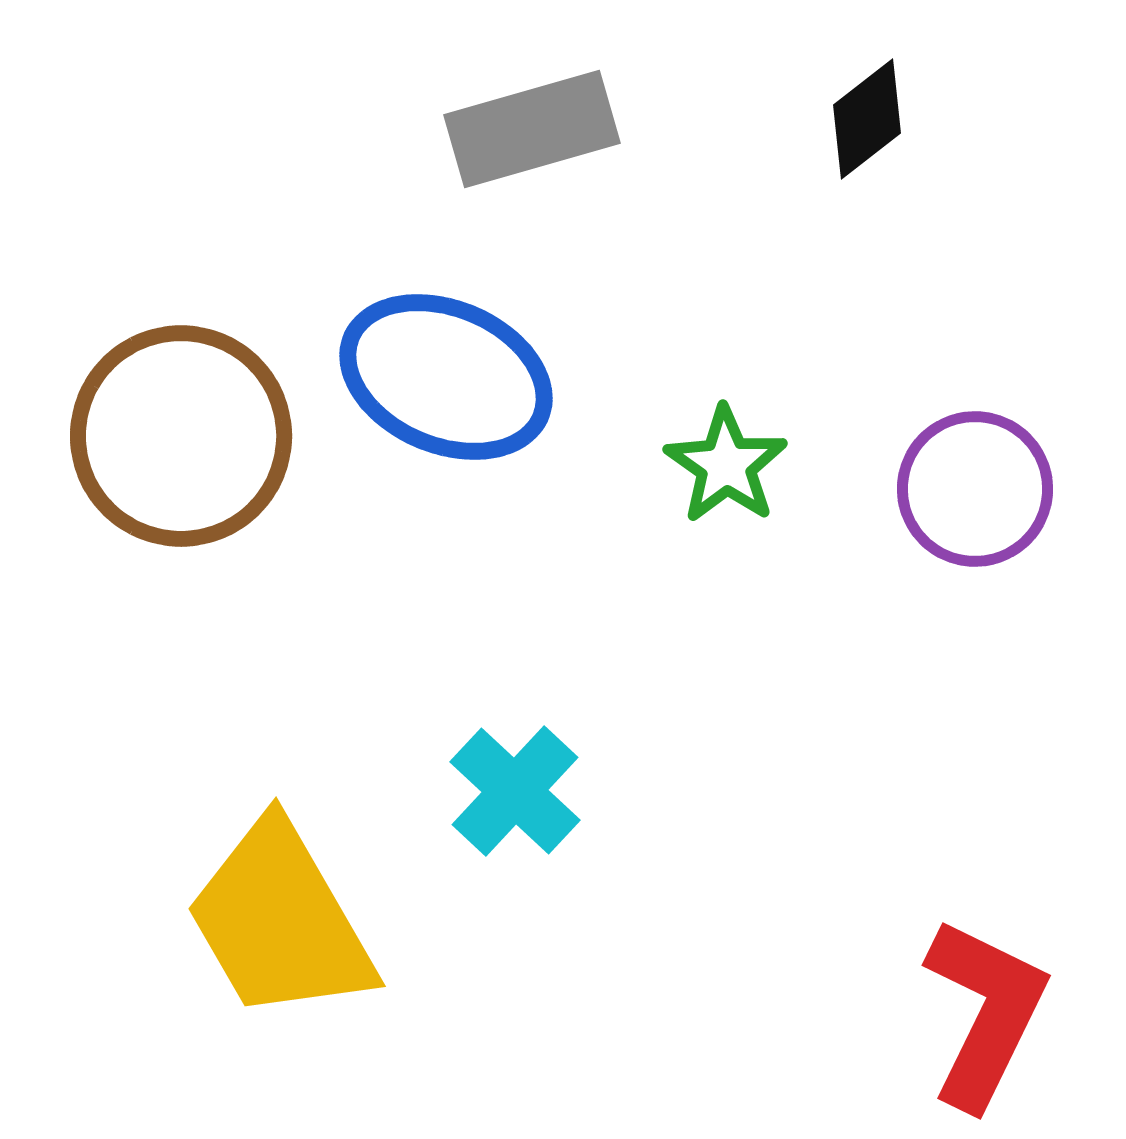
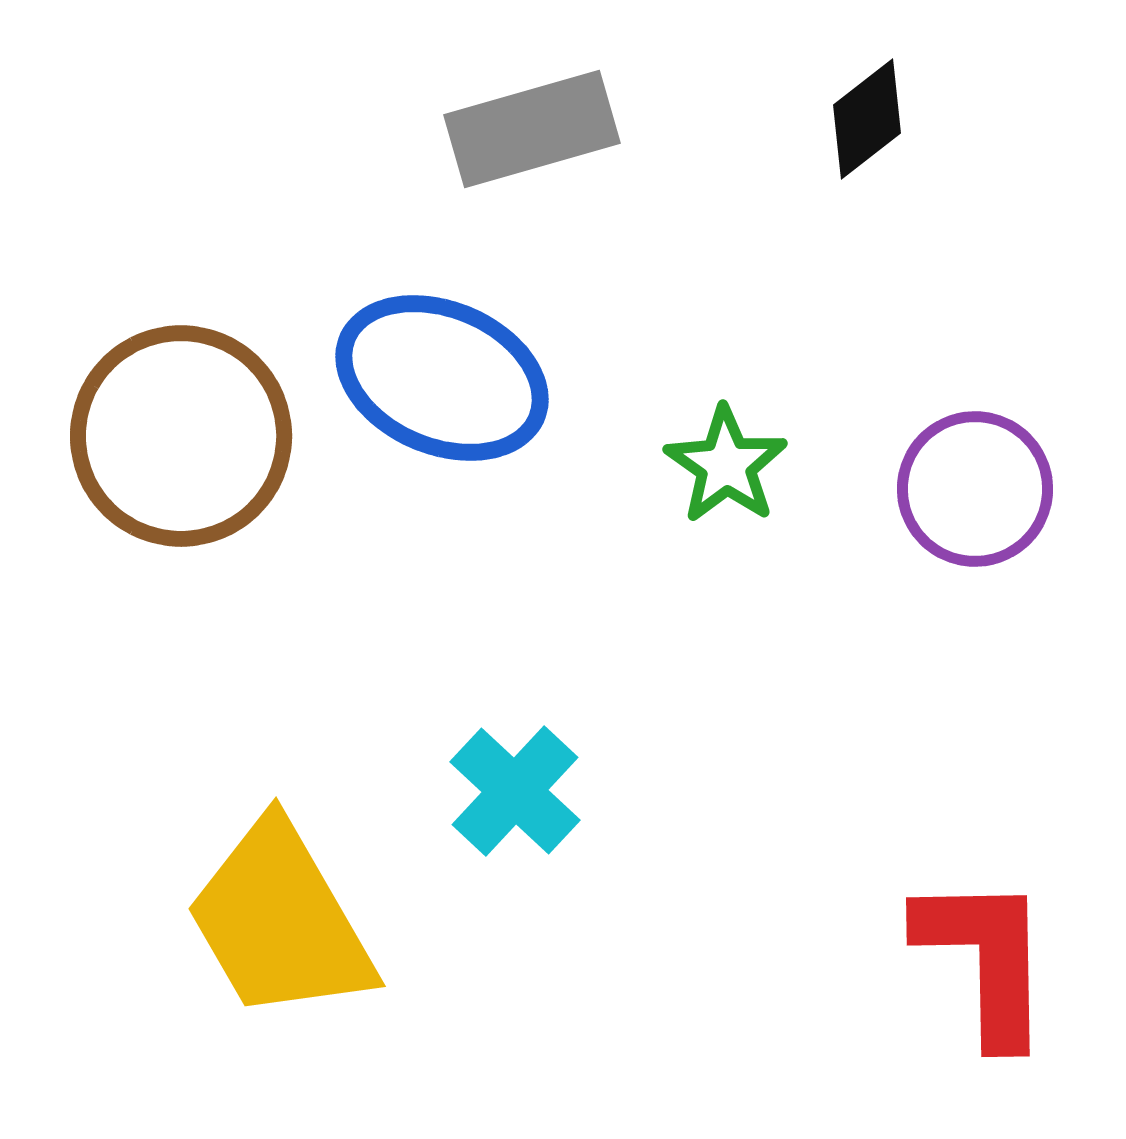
blue ellipse: moved 4 px left, 1 px down
red L-shape: moved 54 px up; rotated 27 degrees counterclockwise
